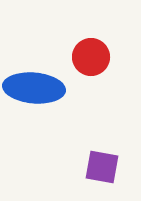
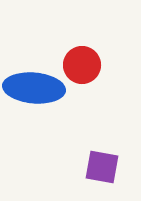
red circle: moved 9 px left, 8 px down
